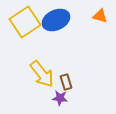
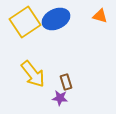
blue ellipse: moved 1 px up
yellow arrow: moved 9 px left
